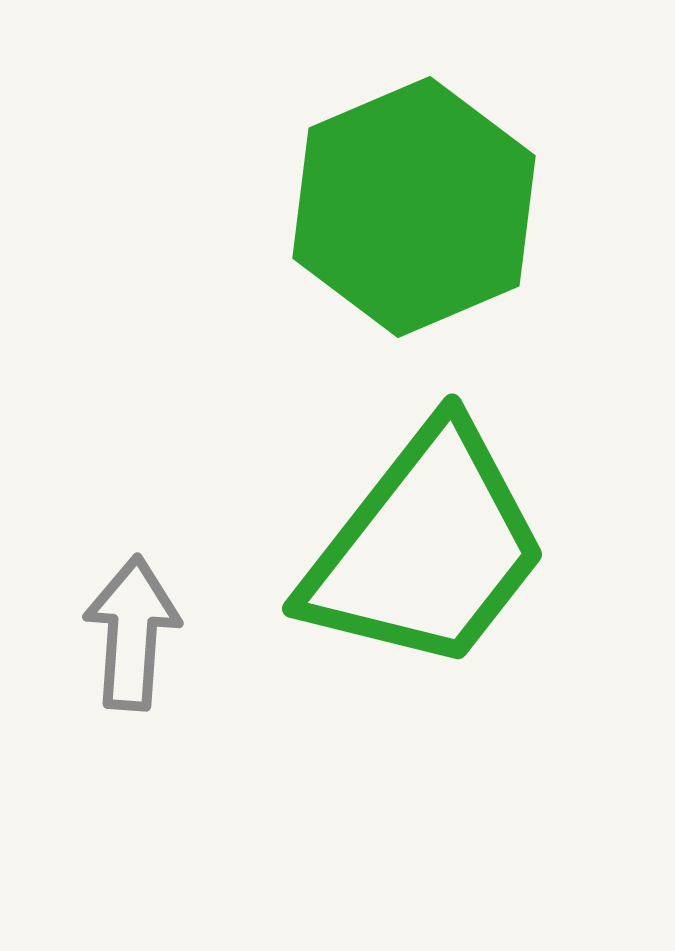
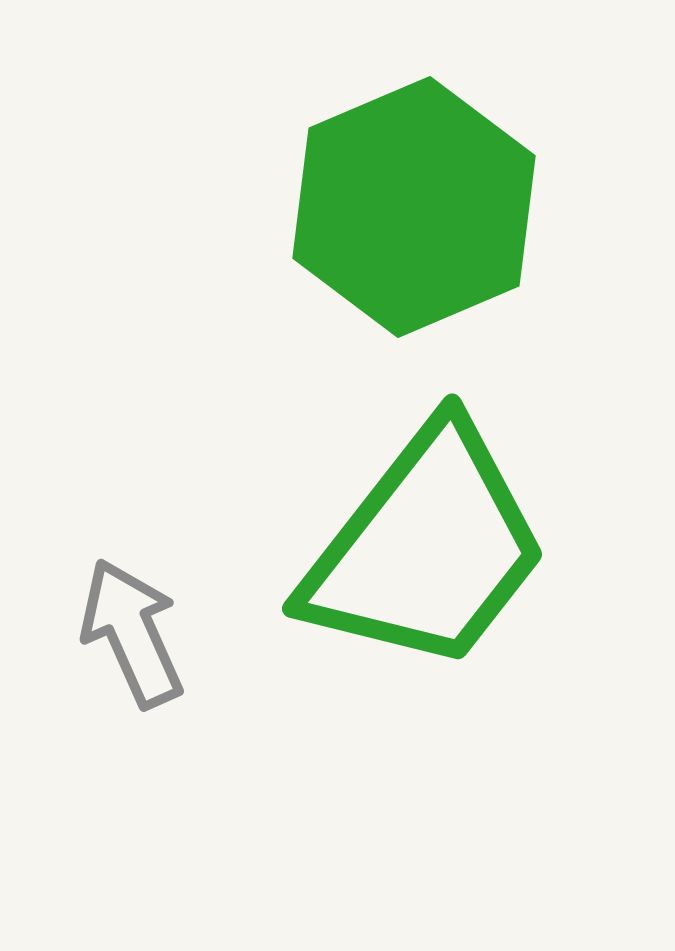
gray arrow: rotated 28 degrees counterclockwise
